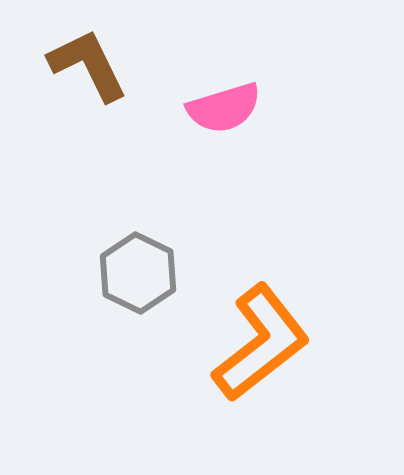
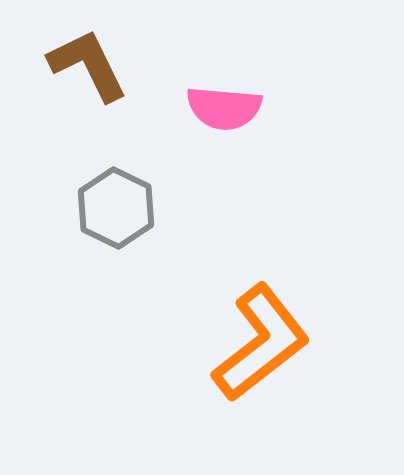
pink semicircle: rotated 22 degrees clockwise
gray hexagon: moved 22 px left, 65 px up
